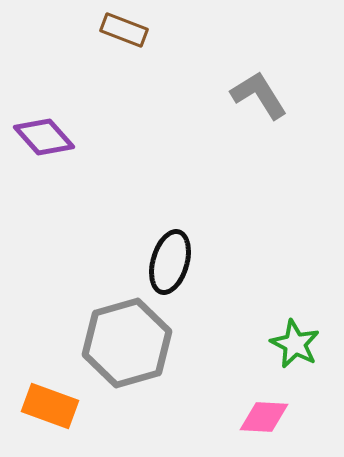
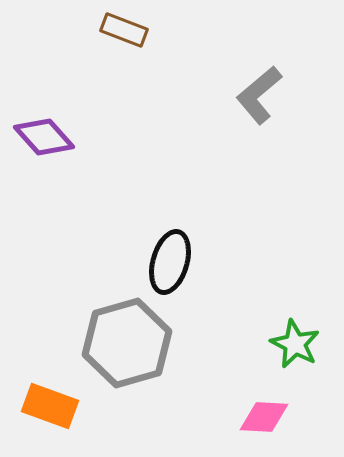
gray L-shape: rotated 98 degrees counterclockwise
